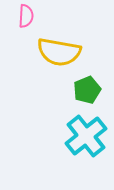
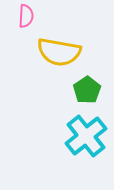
green pentagon: rotated 12 degrees counterclockwise
